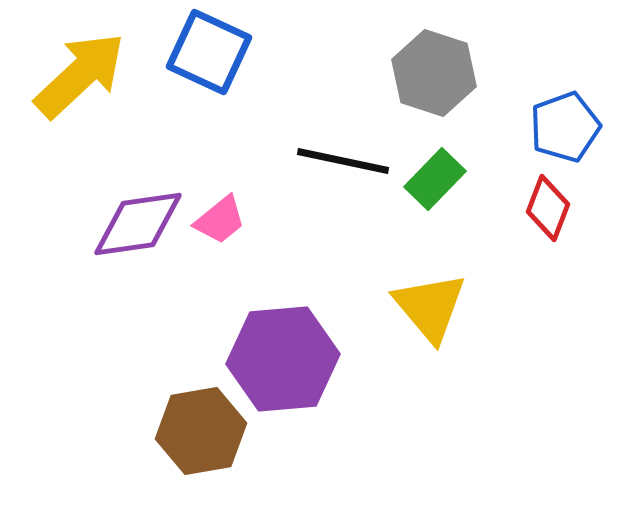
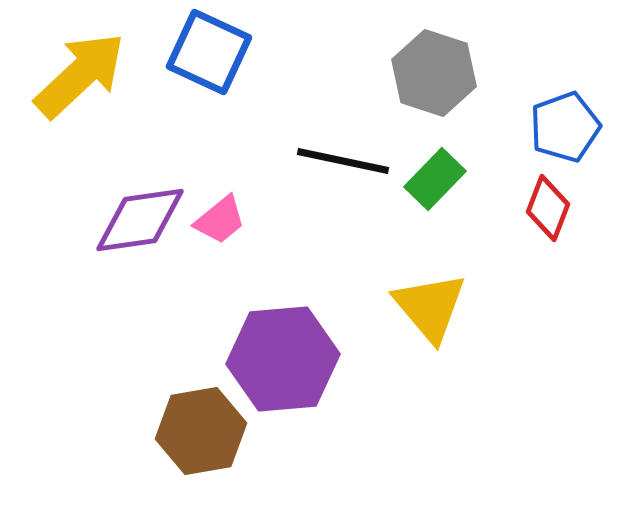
purple diamond: moved 2 px right, 4 px up
